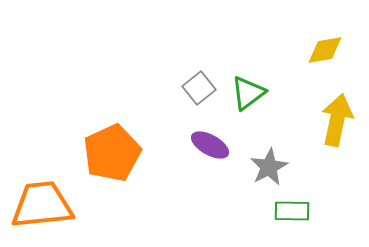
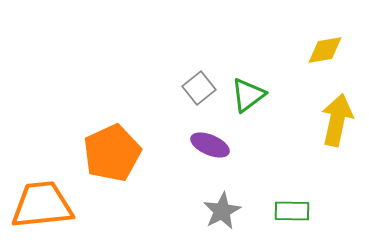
green triangle: moved 2 px down
purple ellipse: rotated 6 degrees counterclockwise
gray star: moved 47 px left, 44 px down
